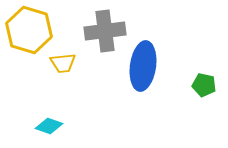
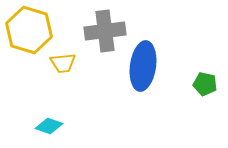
green pentagon: moved 1 px right, 1 px up
